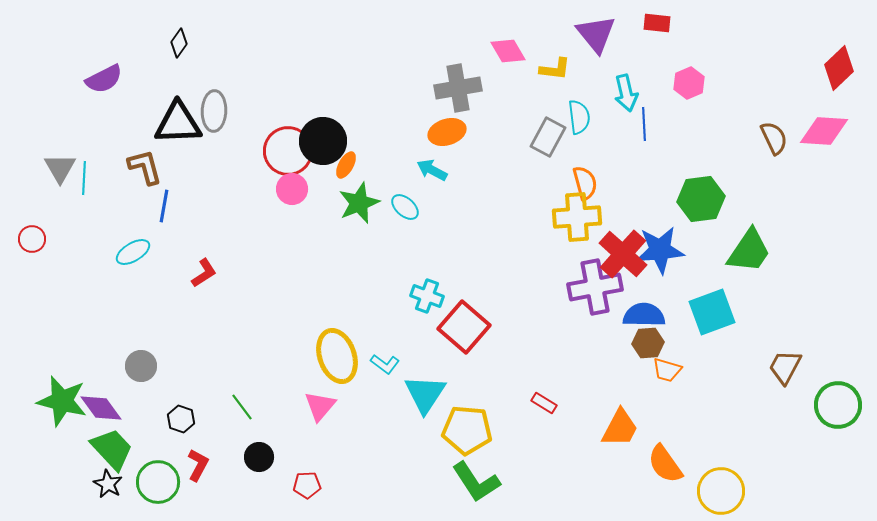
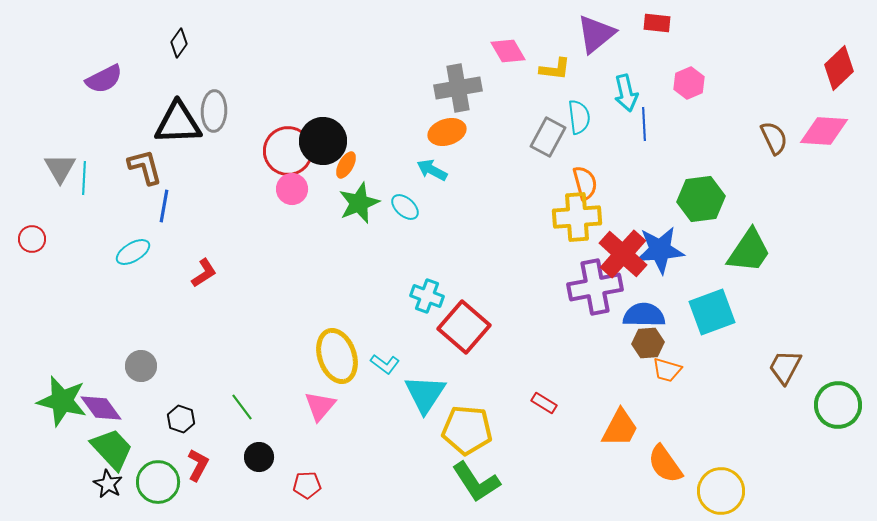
purple triangle at (596, 34): rotated 30 degrees clockwise
